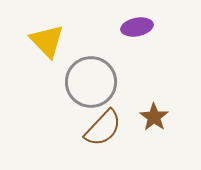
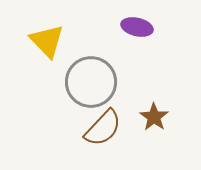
purple ellipse: rotated 24 degrees clockwise
